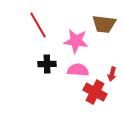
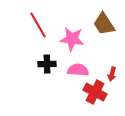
brown trapezoid: rotated 50 degrees clockwise
pink star: moved 4 px left, 2 px up
